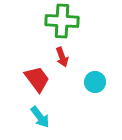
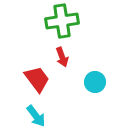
green cross: rotated 12 degrees counterclockwise
cyan arrow: moved 4 px left, 1 px up
